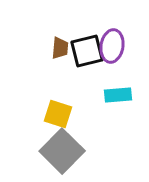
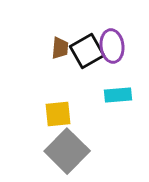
purple ellipse: rotated 16 degrees counterclockwise
black square: rotated 16 degrees counterclockwise
yellow square: rotated 24 degrees counterclockwise
gray square: moved 5 px right
